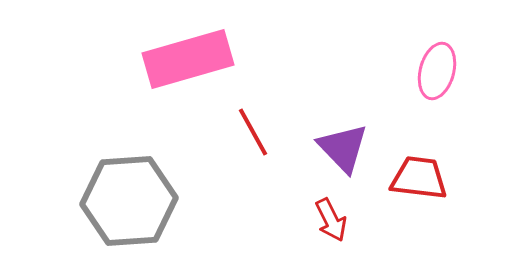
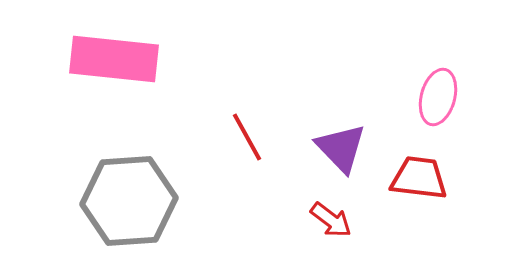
pink rectangle: moved 74 px left; rotated 22 degrees clockwise
pink ellipse: moved 1 px right, 26 px down
red line: moved 6 px left, 5 px down
purple triangle: moved 2 px left
red arrow: rotated 27 degrees counterclockwise
